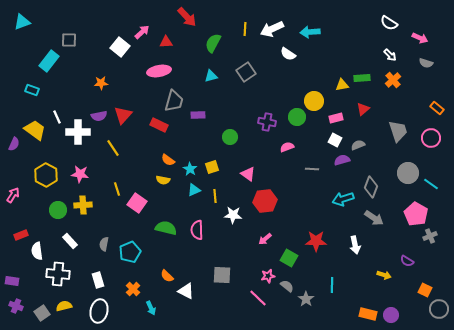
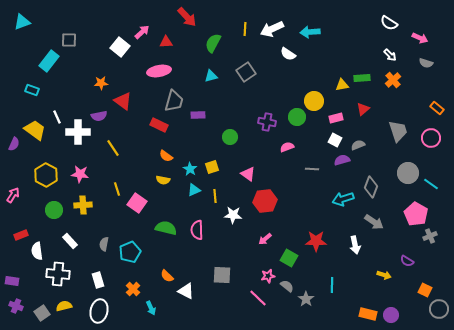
red triangle at (123, 115): moved 14 px up; rotated 36 degrees counterclockwise
orange semicircle at (168, 160): moved 2 px left, 4 px up
green circle at (58, 210): moved 4 px left
gray arrow at (374, 218): moved 4 px down
